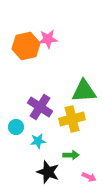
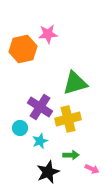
pink star: moved 5 px up
orange hexagon: moved 3 px left, 3 px down
green triangle: moved 9 px left, 8 px up; rotated 12 degrees counterclockwise
yellow cross: moved 4 px left
cyan circle: moved 4 px right, 1 px down
cyan star: moved 2 px right; rotated 14 degrees counterclockwise
black star: rotated 30 degrees clockwise
pink arrow: moved 3 px right, 8 px up
